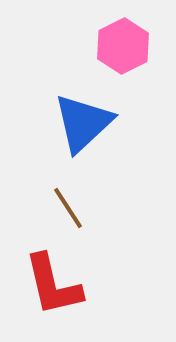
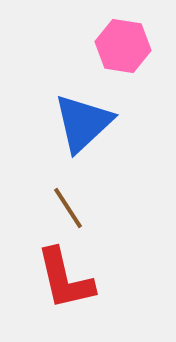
pink hexagon: rotated 24 degrees counterclockwise
red L-shape: moved 12 px right, 6 px up
